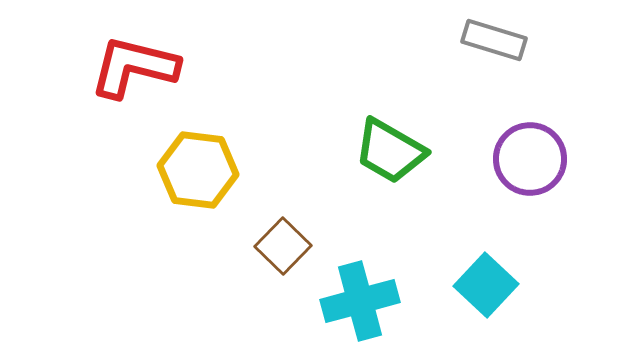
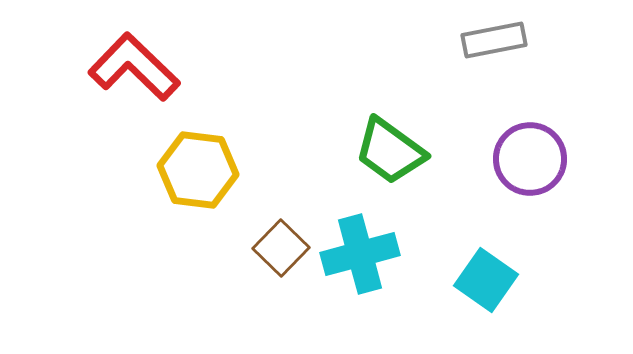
gray rectangle: rotated 28 degrees counterclockwise
red L-shape: rotated 30 degrees clockwise
green trapezoid: rotated 6 degrees clockwise
brown square: moved 2 px left, 2 px down
cyan square: moved 5 px up; rotated 8 degrees counterclockwise
cyan cross: moved 47 px up
